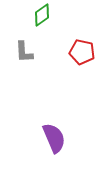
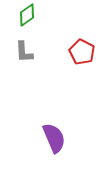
green diamond: moved 15 px left
red pentagon: rotated 15 degrees clockwise
